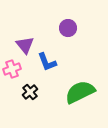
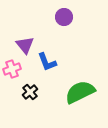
purple circle: moved 4 px left, 11 px up
